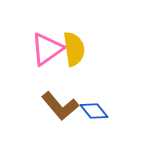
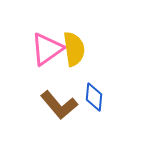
brown L-shape: moved 1 px left, 1 px up
blue diamond: moved 14 px up; rotated 44 degrees clockwise
